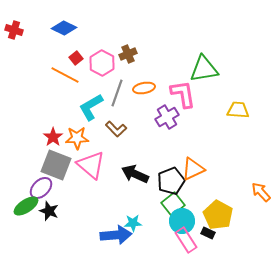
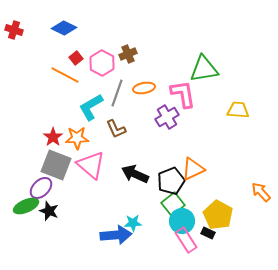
brown L-shape: rotated 20 degrees clockwise
green ellipse: rotated 10 degrees clockwise
